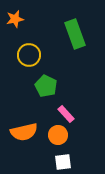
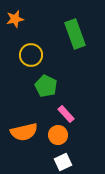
yellow circle: moved 2 px right
white square: rotated 18 degrees counterclockwise
